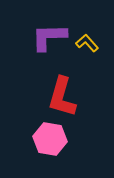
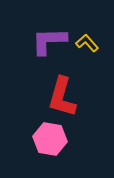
purple L-shape: moved 4 px down
